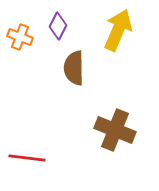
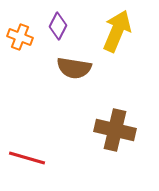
yellow arrow: moved 1 px left, 1 px down
brown semicircle: rotated 80 degrees counterclockwise
brown cross: rotated 9 degrees counterclockwise
red line: rotated 9 degrees clockwise
